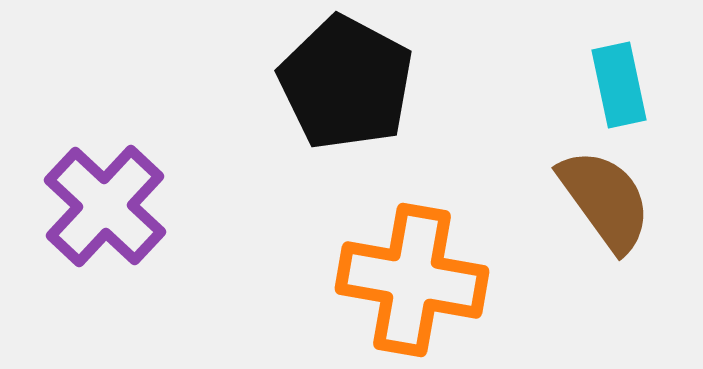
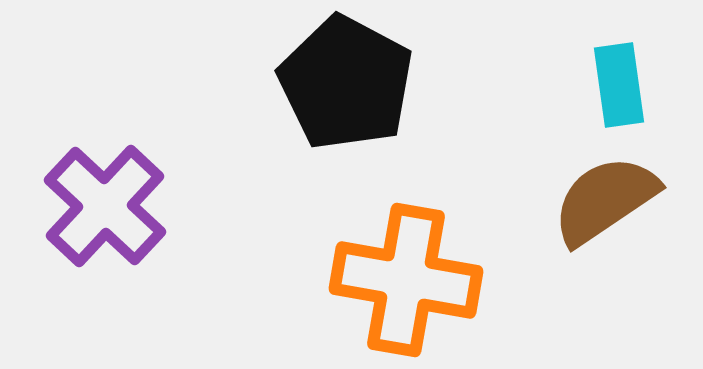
cyan rectangle: rotated 4 degrees clockwise
brown semicircle: rotated 88 degrees counterclockwise
orange cross: moved 6 px left
